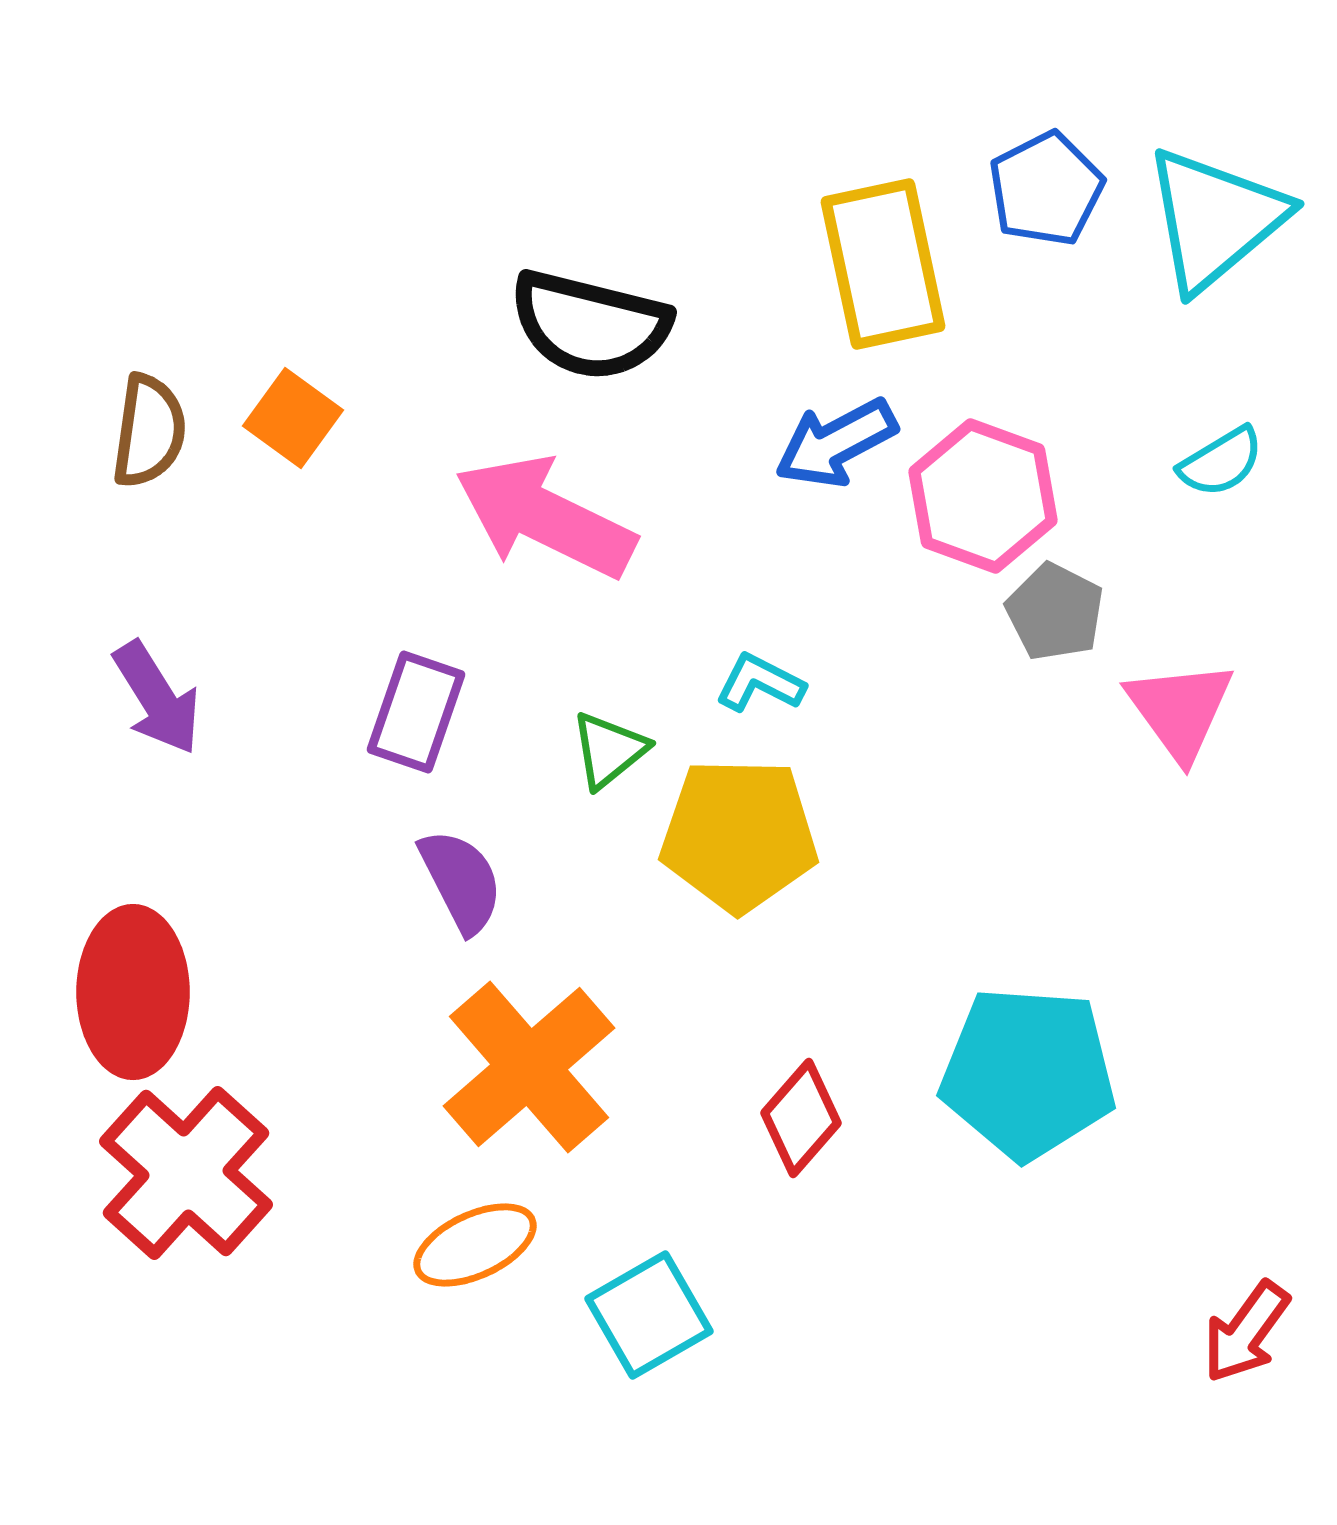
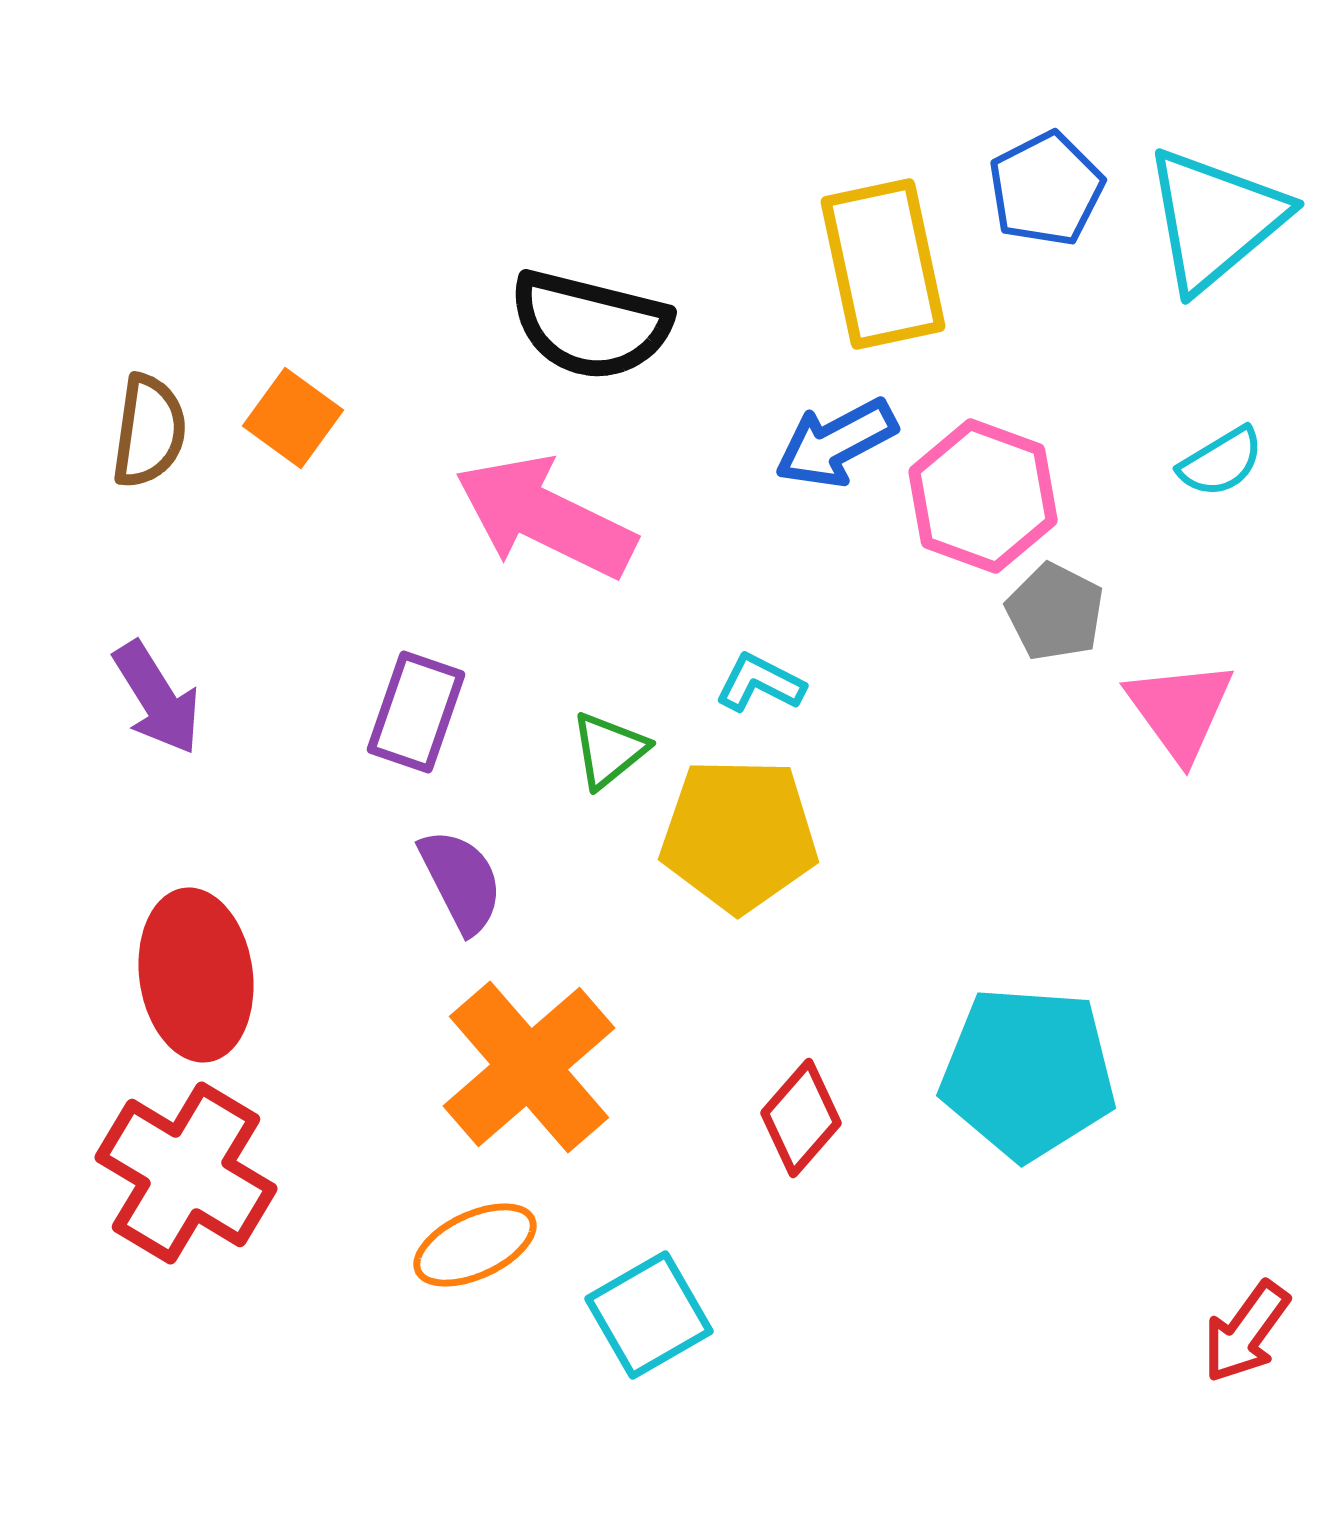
red ellipse: moved 63 px right, 17 px up; rotated 8 degrees counterclockwise
red cross: rotated 11 degrees counterclockwise
